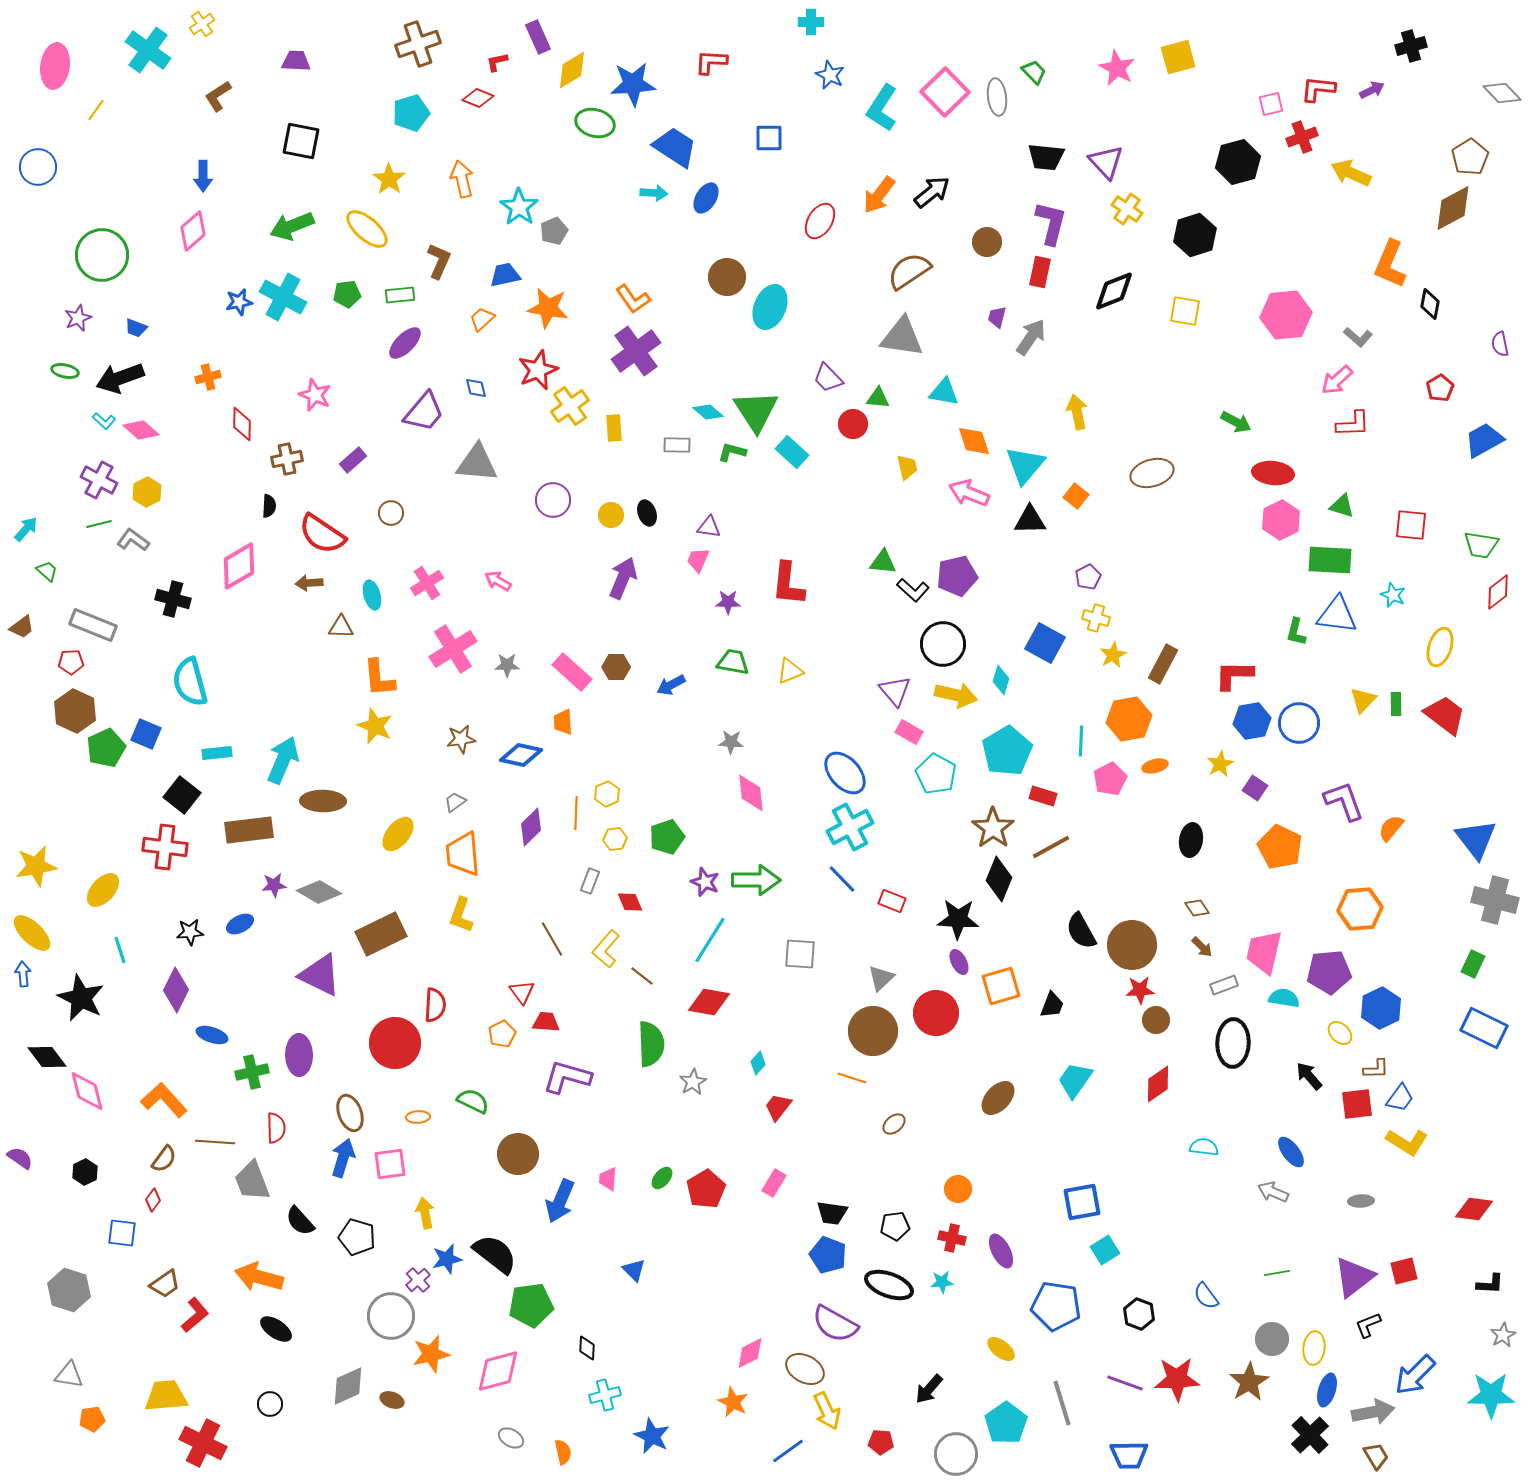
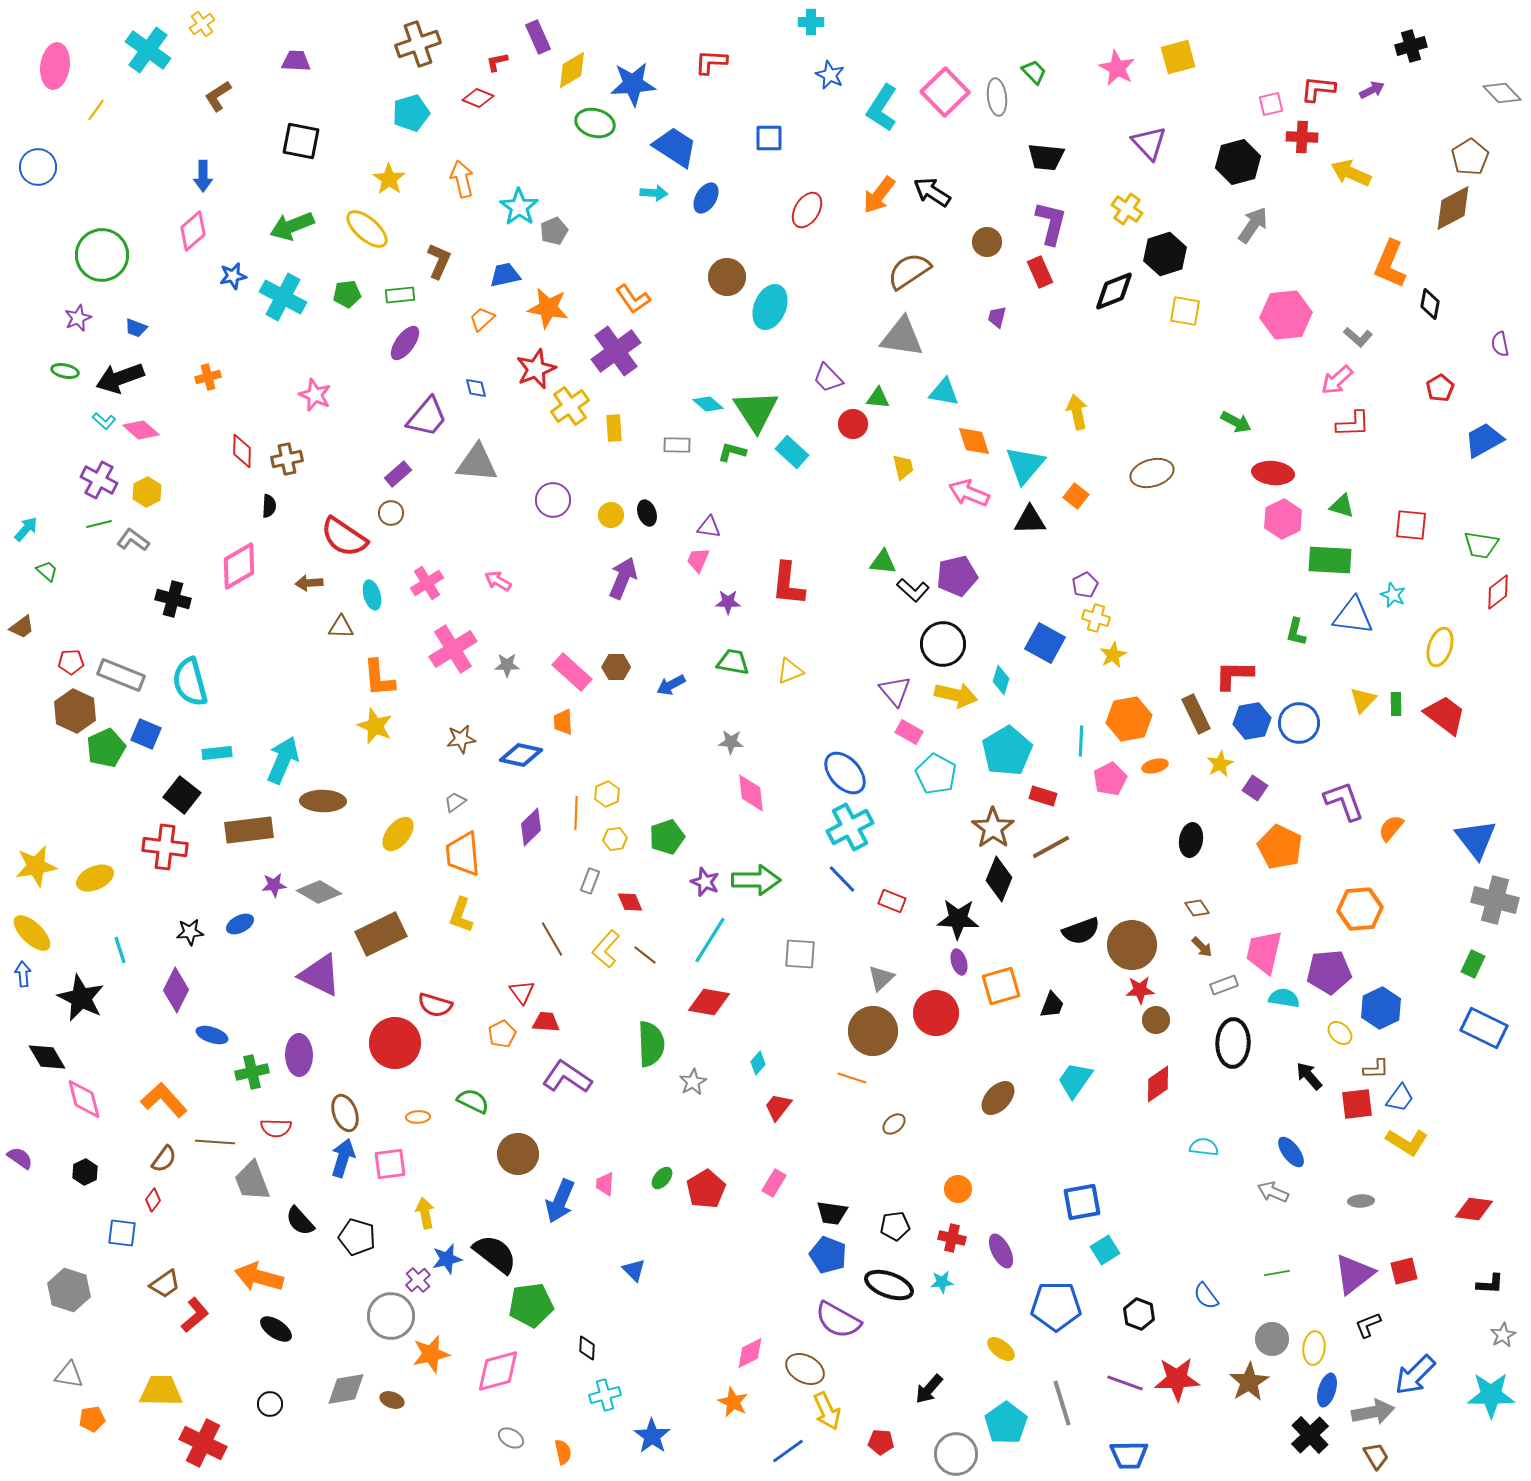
red cross at (1302, 137): rotated 24 degrees clockwise
purple triangle at (1106, 162): moved 43 px right, 19 px up
black arrow at (932, 192): rotated 108 degrees counterclockwise
red ellipse at (820, 221): moved 13 px left, 11 px up
black hexagon at (1195, 235): moved 30 px left, 19 px down
red rectangle at (1040, 272): rotated 36 degrees counterclockwise
blue star at (239, 302): moved 6 px left, 26 px up
gray arrow at (1031, 337): moved 222 px right, 112 px up
purple ellipse at (405, 343): rotated 9 degrees counterclockwise
purple cross at (636, 351): moved 20 px left
red star at (538, 370): moved 2 px left, 1 px up
purple trapezoid at (424, 412): moved 3 px right, 5 px down
cyan diamond at (708, 412): moved 8 px up
red diamond at (242, 424): moved 27 px down
purple rectangle at (353, 460): moved 45 px right, 14 px down
yellow trapezoid at (907, 467): moved 4 px left
pink hexagon at (1281, 520): moved 2 px right, 1 px up
red semicircle at (322, 534): moved 22 px right, 3 px down
purple pentagon at (1088, 577): moved 3 px left, 8 px down
blue triangle at (1337, 615): moved 16 px right, 1 px down
gray rectangle at (93, 625): moved 28 px right, 50 px down
brown rectangle at (1163, 664): moved 33 px right, 50 px down; rotated 54 degrees counterclockwise
yellow ellipse at (103, 890): moved 8 px left, 12 px up; rotated 24 degrees clockwise
black semicircle at (1081, 931): rotated 81 degrees counterclockwise
purple ellipse at (959, 962): rotated 10 degrees clockwise
brown line at (642, 976): moved 3 px right, 21 px up
red semicircle at (435, 1005): rotated 104 degrees clockwise
black diamond at (47, 1057): rotated 6 degrees clockwise
purple L-shape at (567, 1077): rotated 18 degrees clockwise
pink diamond at (87, 1091): moved 3 px left, 8 px down
brown ellipse at (350, 1113): moved 5 px left
red semicircle at (276, 1128): rotated 92 degrees clockwise
pink trapezoid at (608, 1179): moved 3 px left, 5 px down
purple triangle at (1354, 1277): moved 3 px up
blue pentagon at (1056, 1306): rotated 9 degrees counterclockwise
purple semicircle at (835, 1324): moved 3 px right, 4 px up
gray diamond at (348, 1386): moved 2 px left, 3 px down; rotated 15 degrees clockwise
yellow trapezoid at (166, 1396): moved 5 px left, 5 px up; rotated 6 degrees clockwise
blue star at (652, 1436): rotated 9 degrees clockwise
